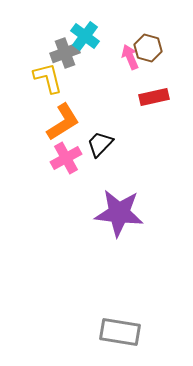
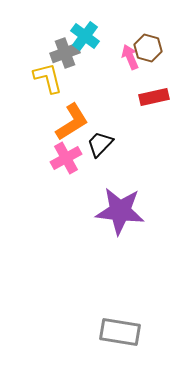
orange L-shape: moved 9 px right
purple star: moved 1 px right, 2 px up
